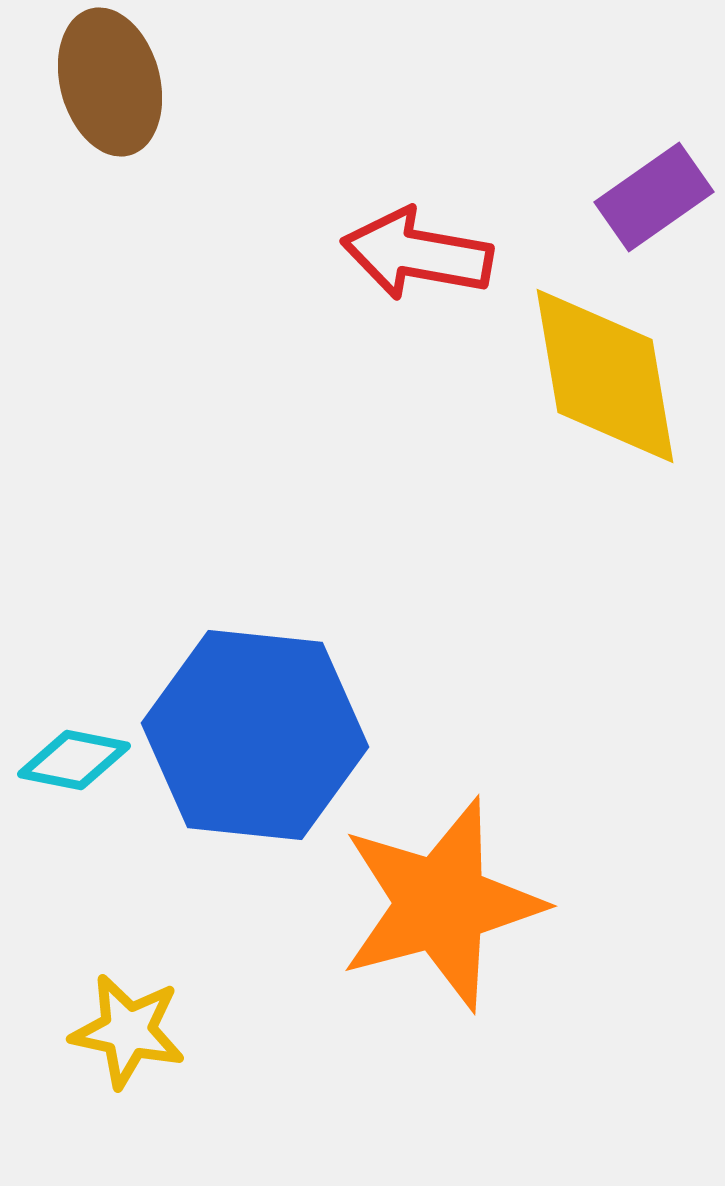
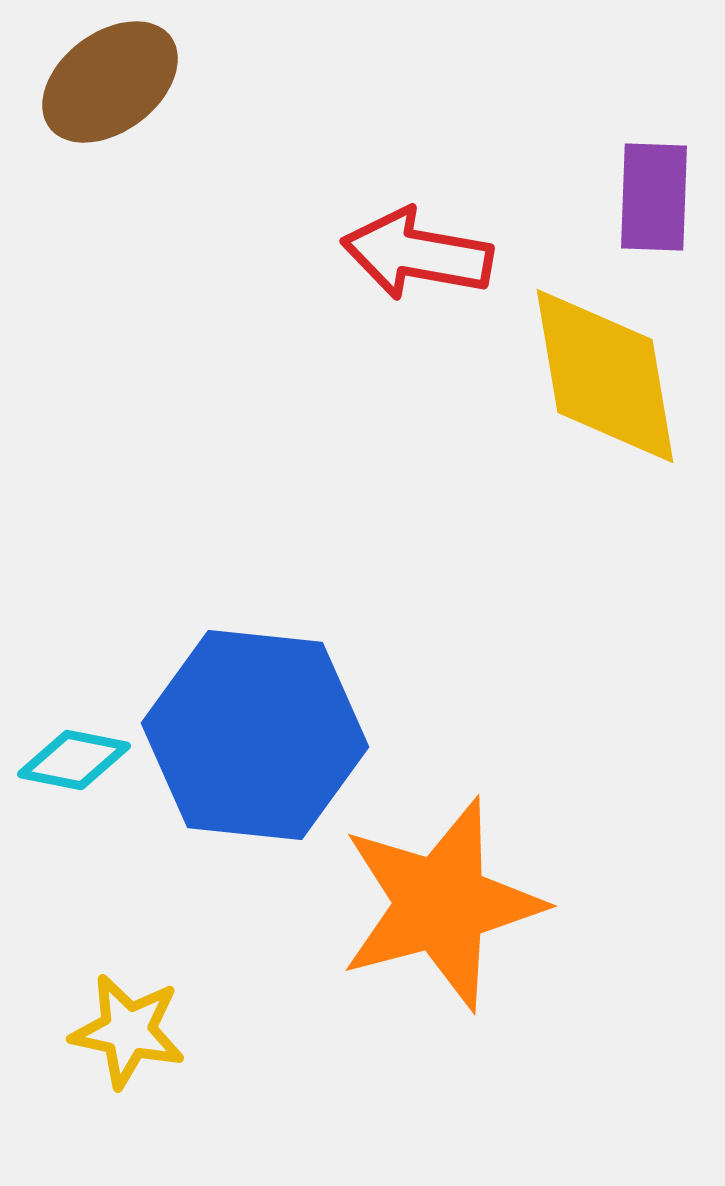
brown ellipse: rotated 68 degrees clockwise
purple rectangle: rotated 53 degrees counterclockwise
